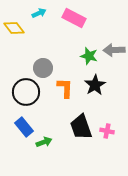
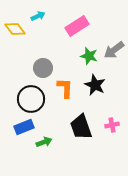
cyan arrow: moved 1 px left, 3 px down
pink rectangle: moved 3 px right, 8 px down; rotated 60 degrees counterclockwise
yellow diamond: moved 1 px right, 1 px down
gray arrow: rotated 35 degrees counterclockwise
black star: rotated 15 degrees counterclockwise
black circle: moved 5 px right, 7 px down
blue rectangle: rotated 72 degrees counterclockwise
pink cross: moved 5 px right, 6 px up; rotated 24 degrees counterclockwise
